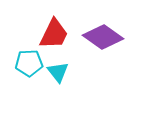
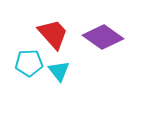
red trapezoid: moved 1 px left; rotated 68 degrees counterclockwise
cyan triangle: moved 1 px right, 1 px up
